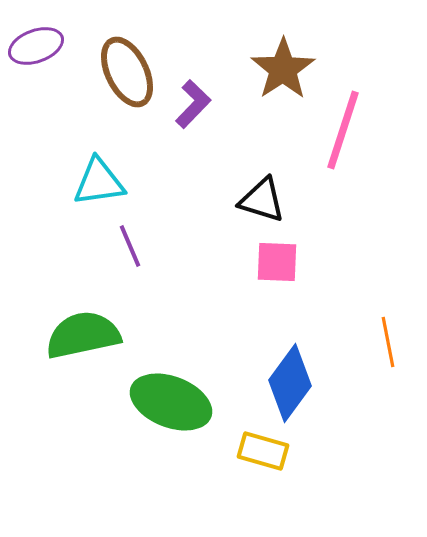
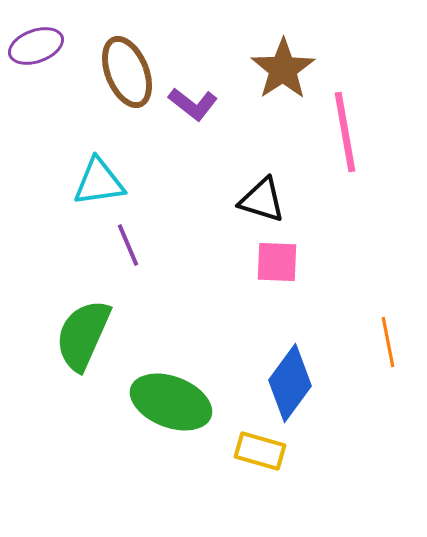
brown ellipse: rotated 4 degrees clockwise
purple L-shape: rotated 84 degrees clockwise
pink line: moved 2 px right, 2 px down; rotated 28 degrees counterclockwise
purple line: moved 2 px left, 1 px up
green semicircle: rotated 54 degrees counterclockwise
yellow rectangle: moved 3 px left
